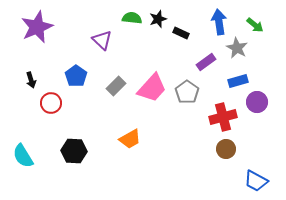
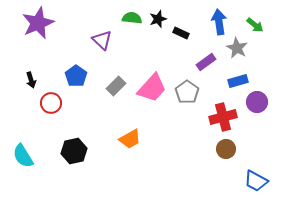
purple star: moved 1 px right, 4 px up
black hexagon: rotated 15 degrees counterclockwise
